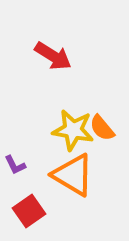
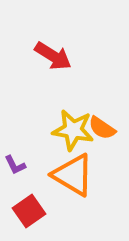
orange semicircle: rotated 16 degrees counterclockwise
